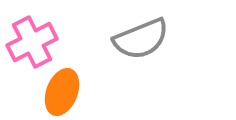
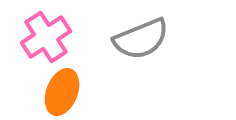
pink cross: moved 14 px right, 5 px up; rotated 6 degrees counterclockwise
